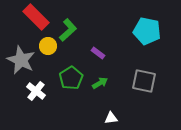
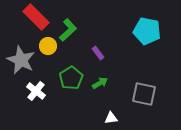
purple rectangle: rotated 16 degrees clockwise
gray square: moved 13 px down
